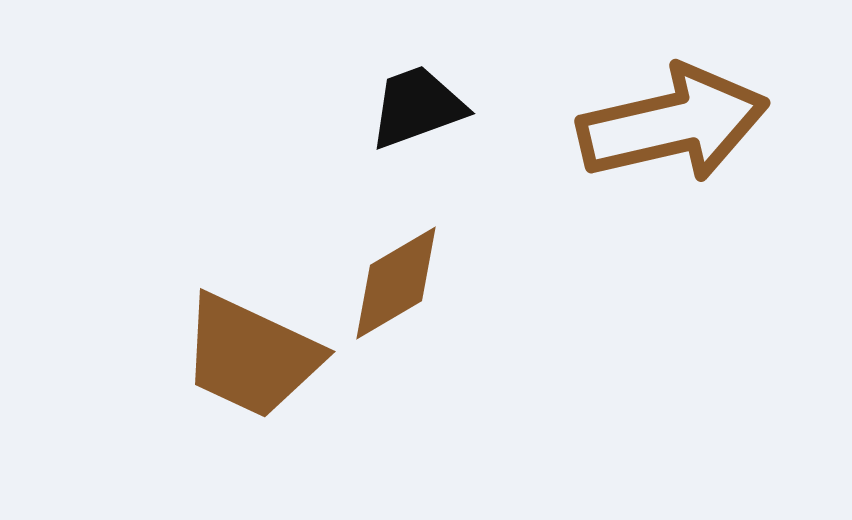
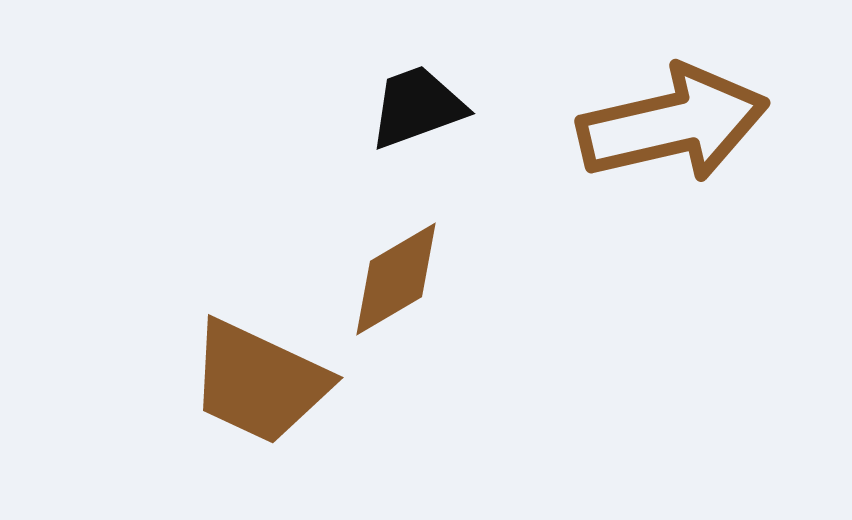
brown diamond: moved 4 px up
brown trapezoid: moved 8 px right, 26 px down
